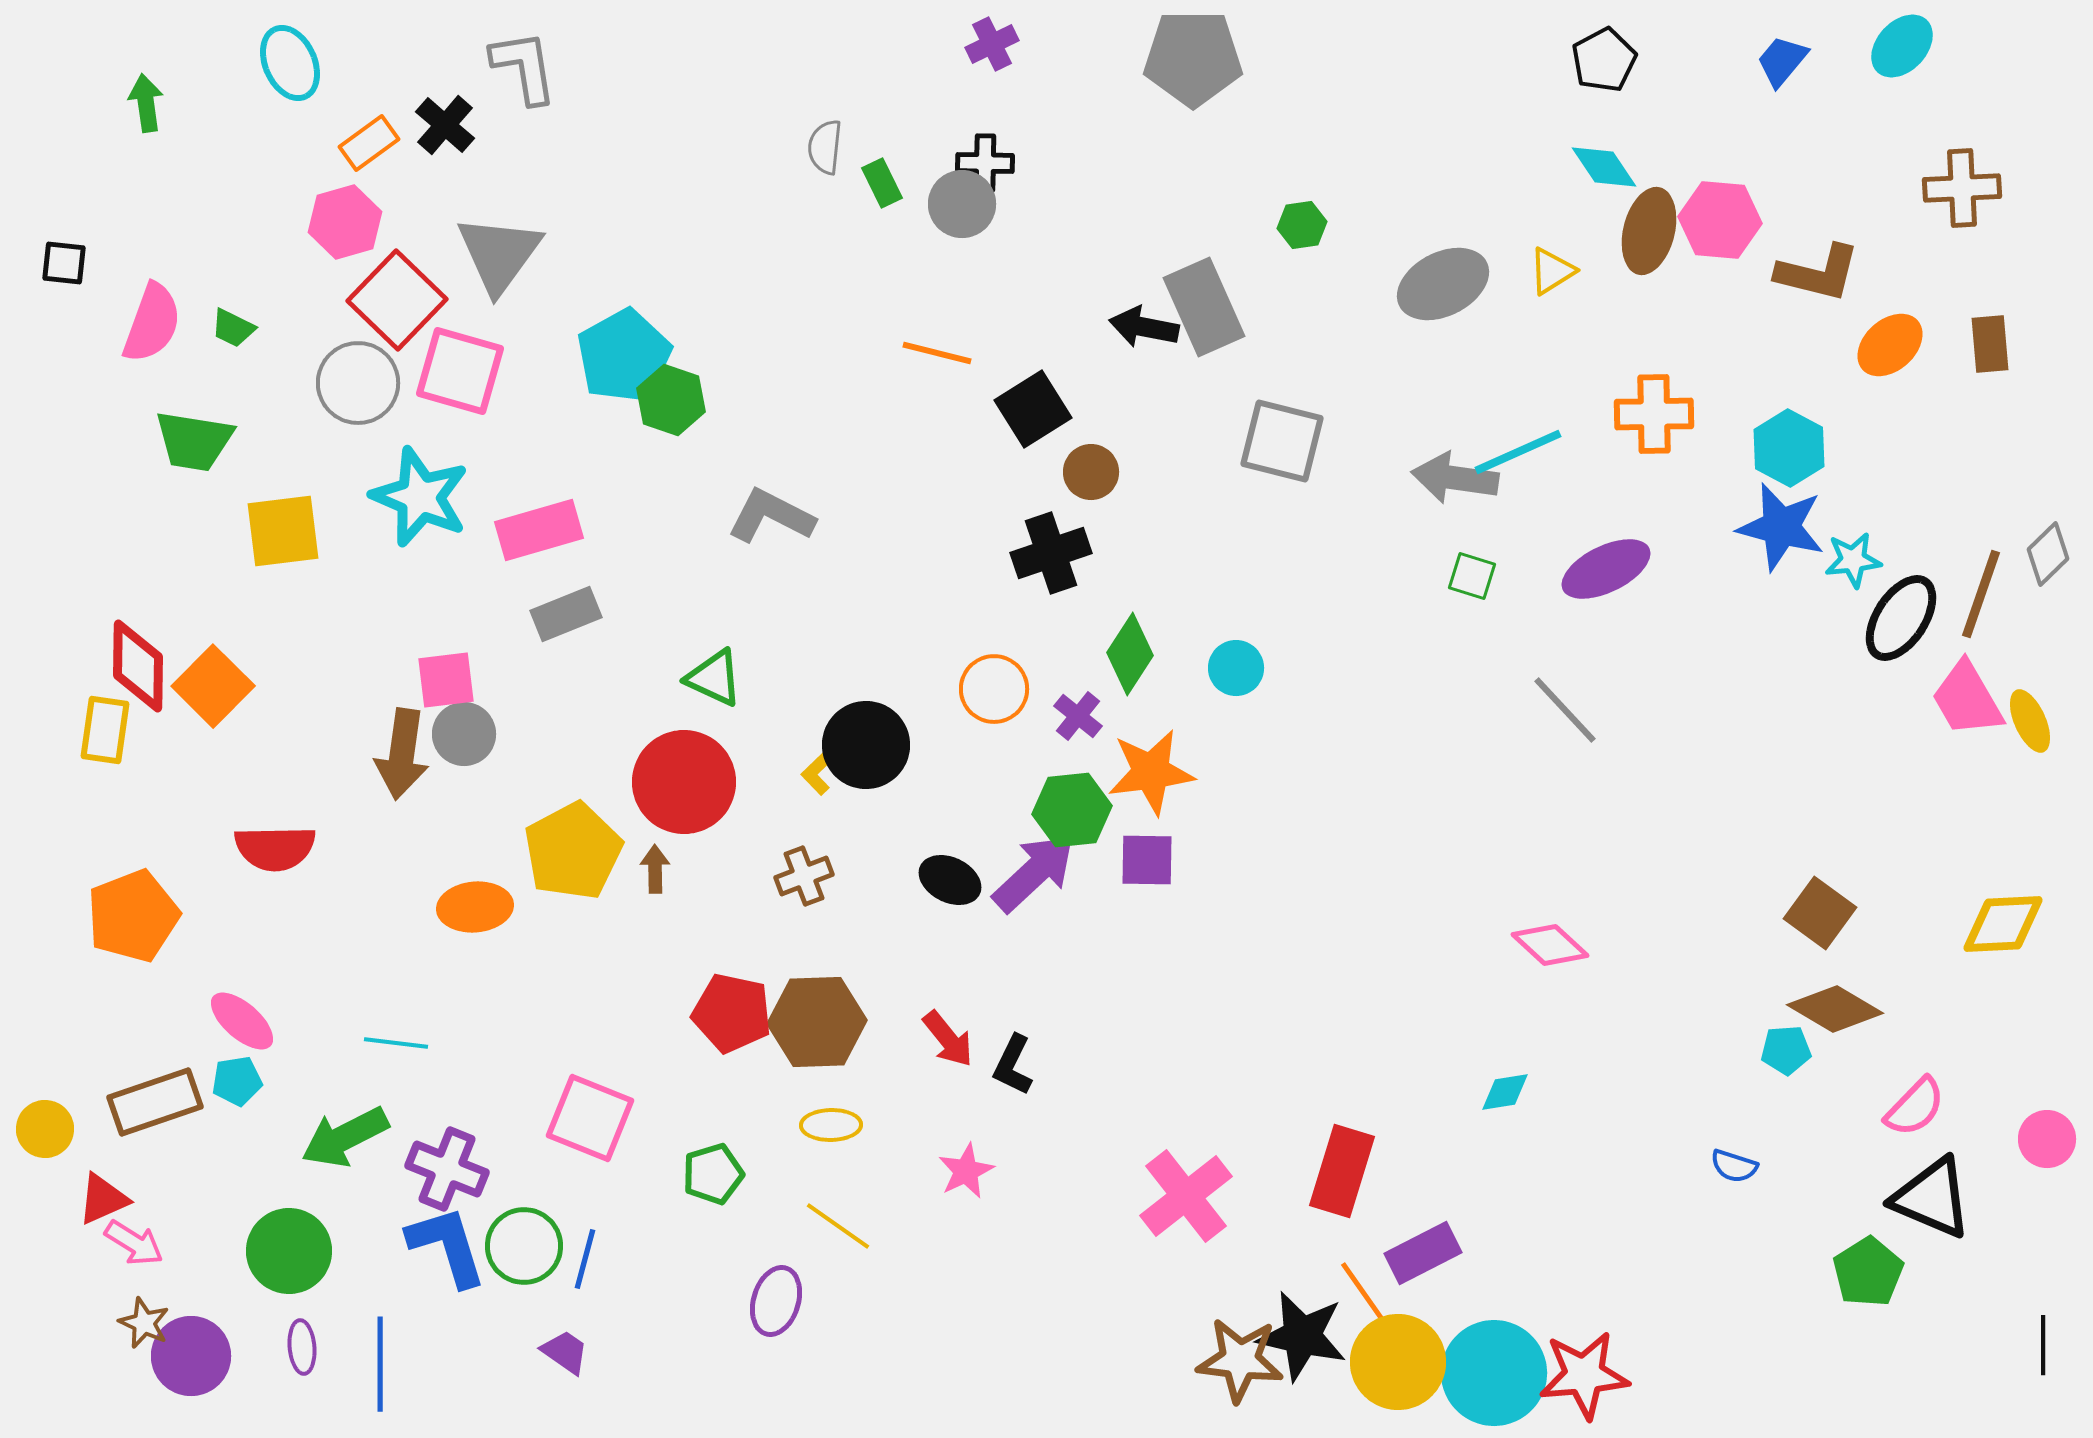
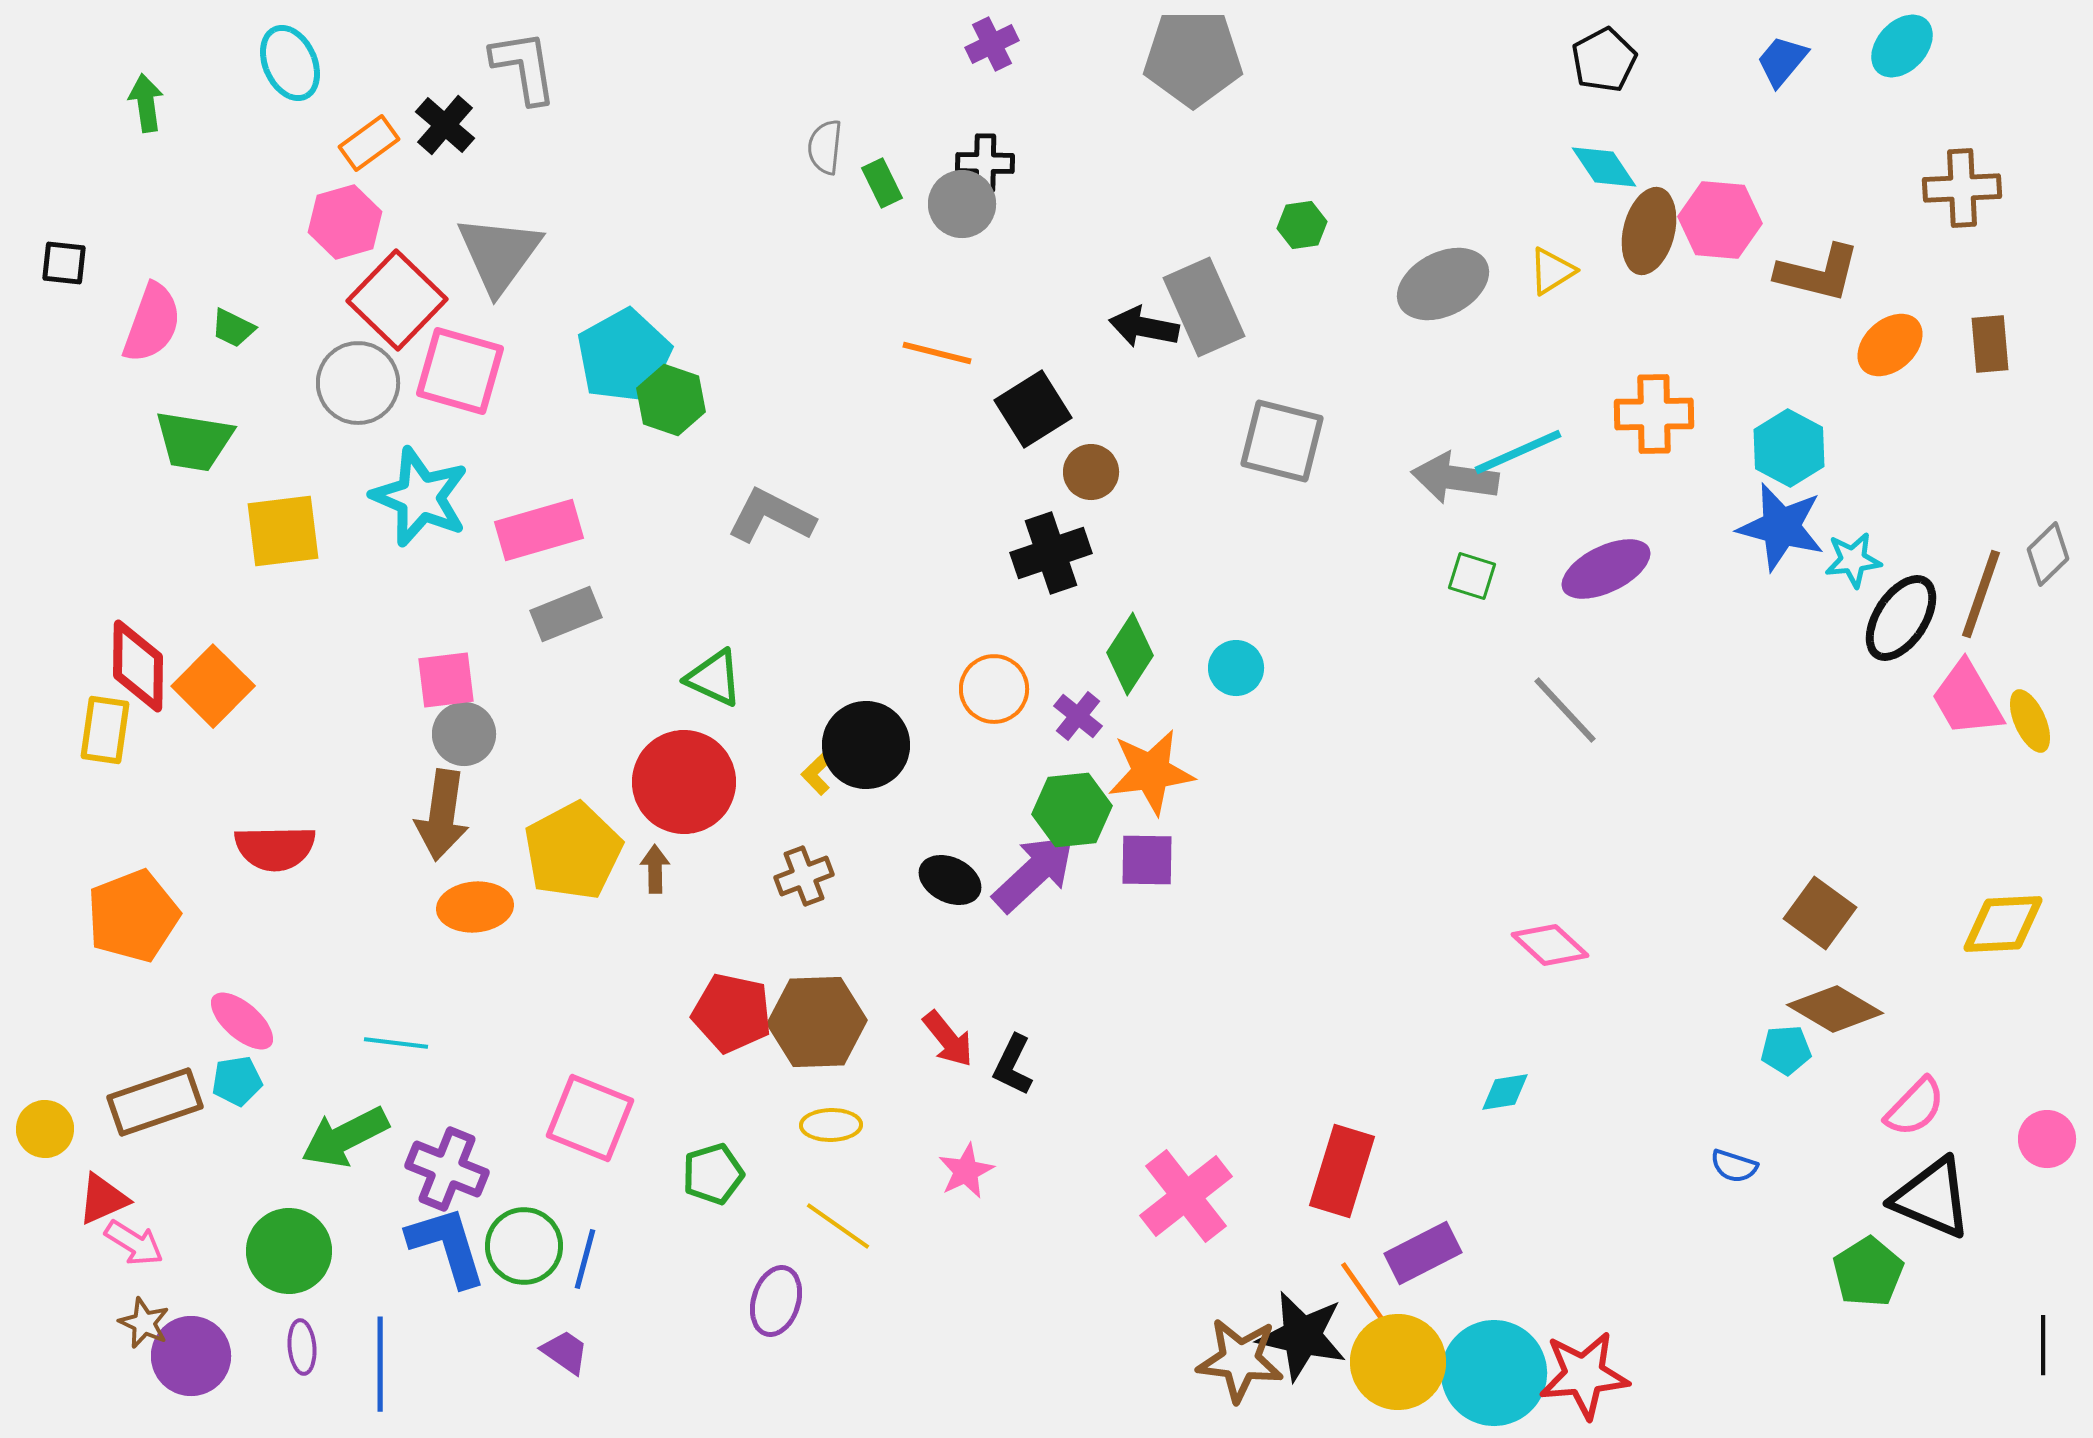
brown arrow at (402, 754): moved 40 px right, 61 px down
